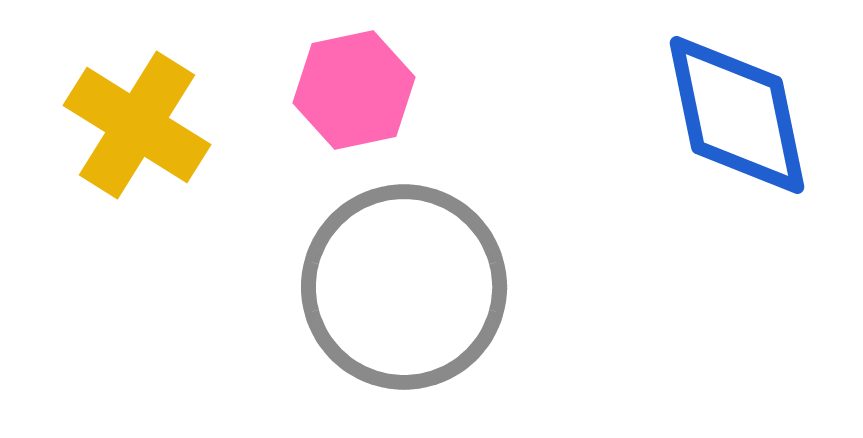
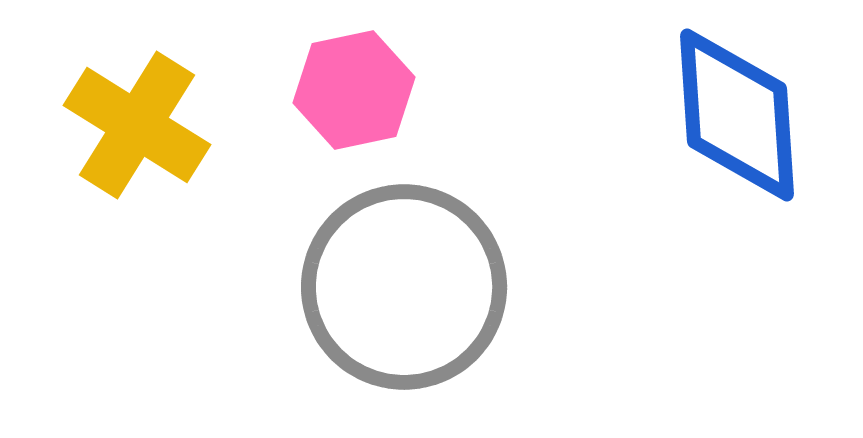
blue diamond: rotated 8 degrees clockwise
